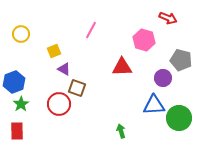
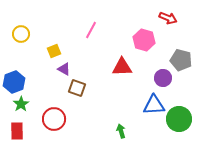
red circle: moved 5 px left, 15 px down
green circle: moved 1 px down
